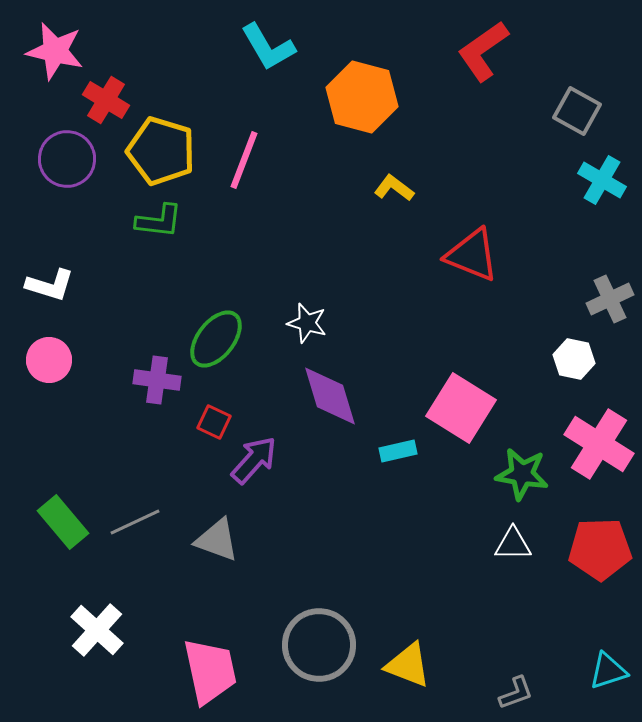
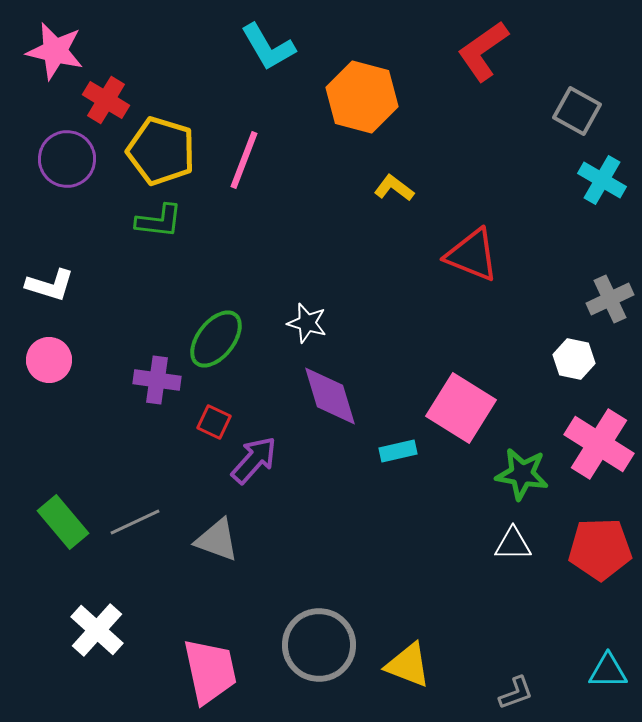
cyan triangle: rotated 18 degrees clockwise
